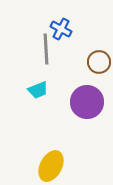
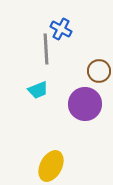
brown circle: moved 9 px down
purple circle: moved 2 px left, 2 px down
